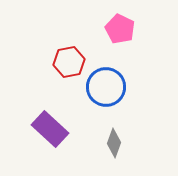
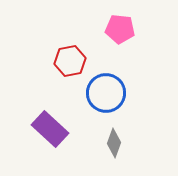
pink pentagon: rotated 20 degrees counterclockwise
red hexagon: moved 1 px right, 1 px up
blue circle: moved 6 px down
